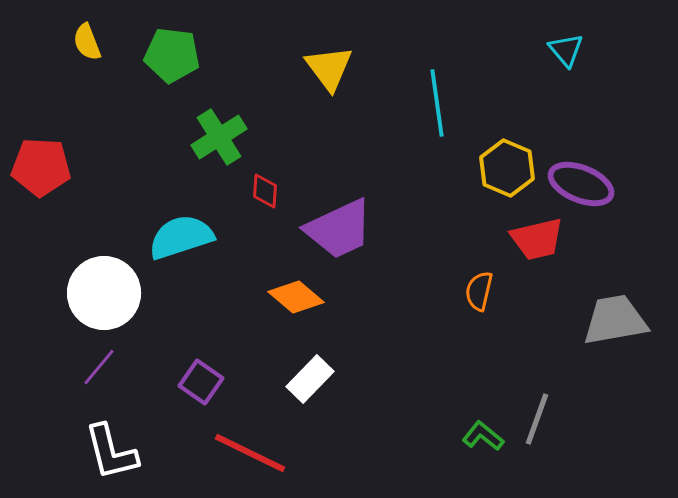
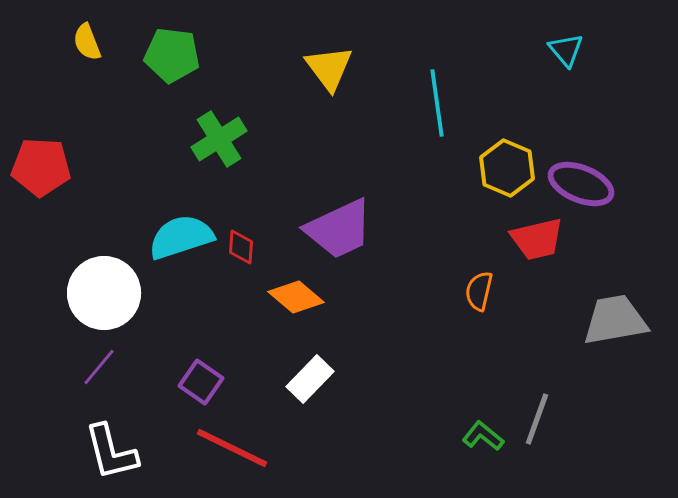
green cross: moved 2 px down
red diamond: moved 24 px left, 56 px down
red line: moved 18 px left, 5 px up
